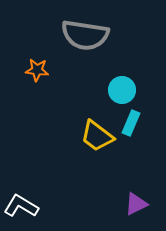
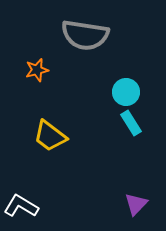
orange star: rotated 20 degrees counterclockwise
cyan circle: moved 4 px right, 2 px down
cyan rectangle: rotated 55 degrees counterclockwise
yellow trapezoid: moved 47 px left
purple triangle: rotated 20 degrees counterclockwise
